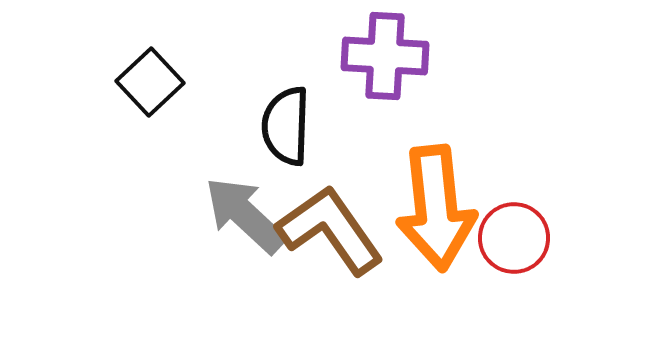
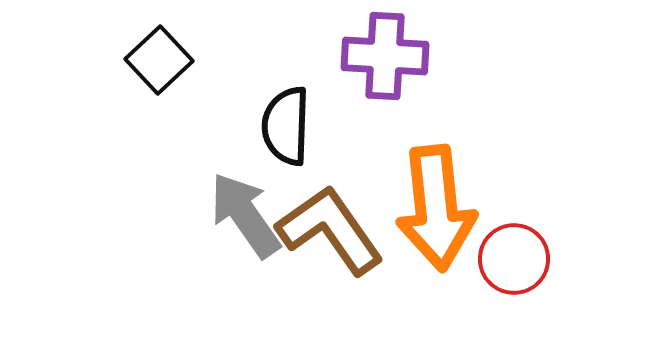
black square: moved 9 px right, 22 px up
gray arrow: rotated 12 degrees clockwise
red circle: moved 21 px down
